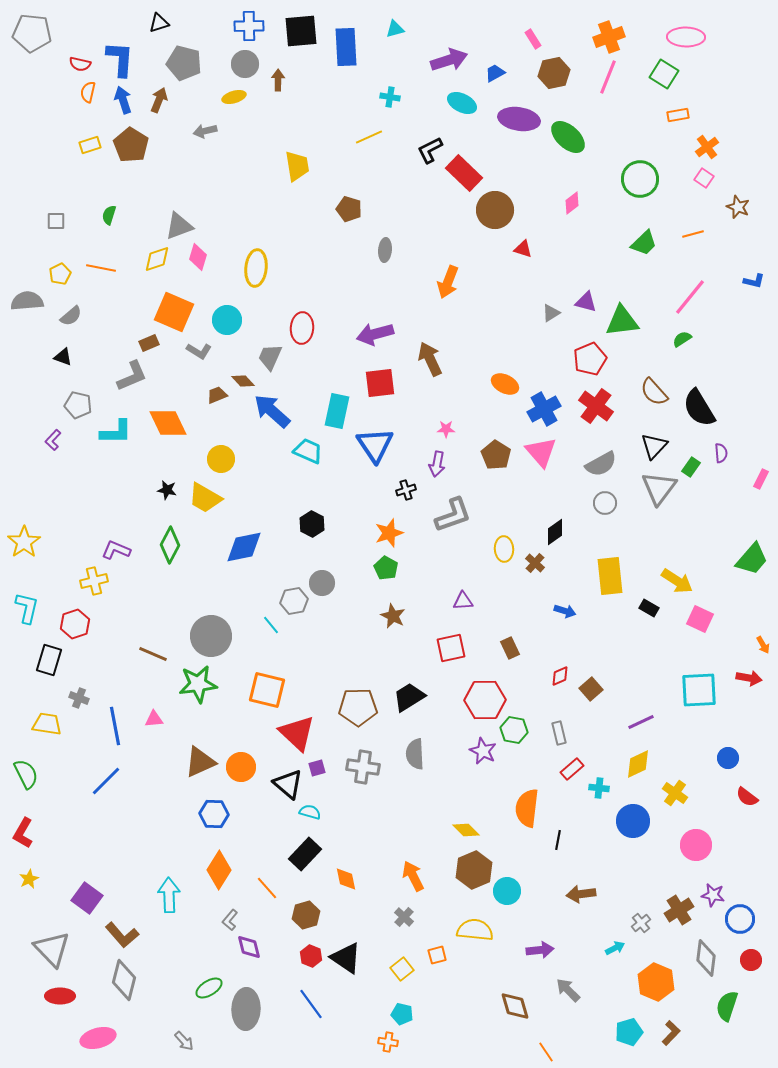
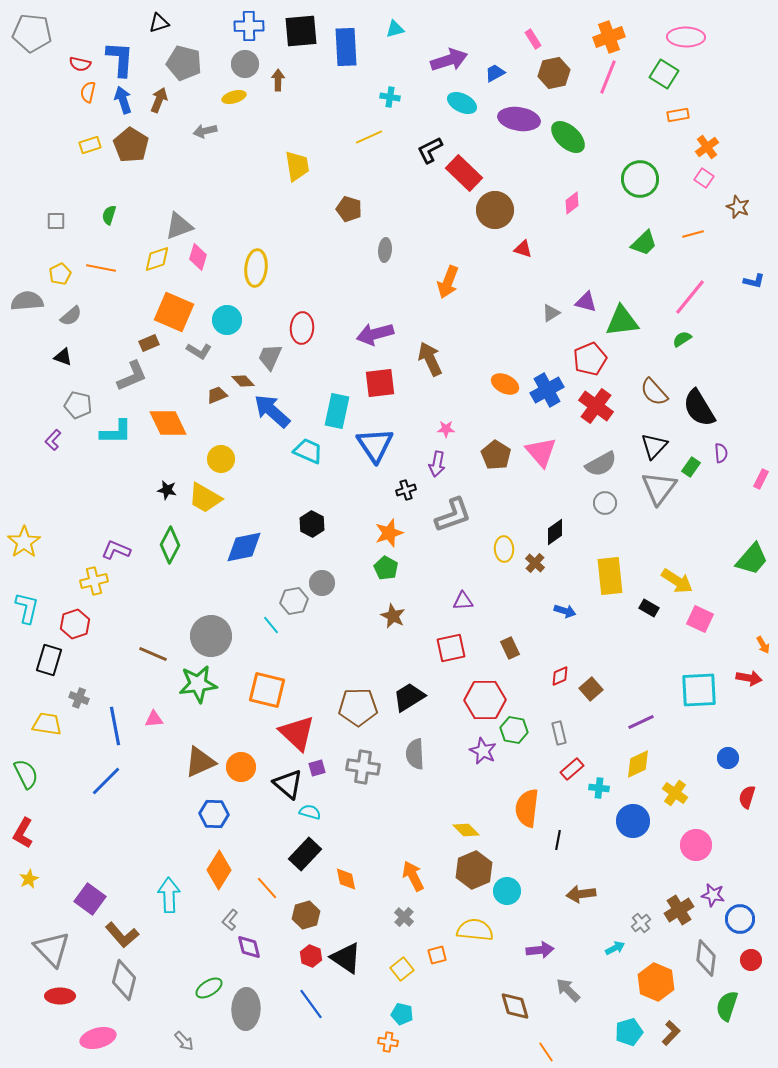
blue cross at (544, 409): moved 3 px right, 19 px up
red semicircle at (747, 797): rotated 70 degrees clockwise
purple square at (87, 898): moved 3 px right, 1 px down
